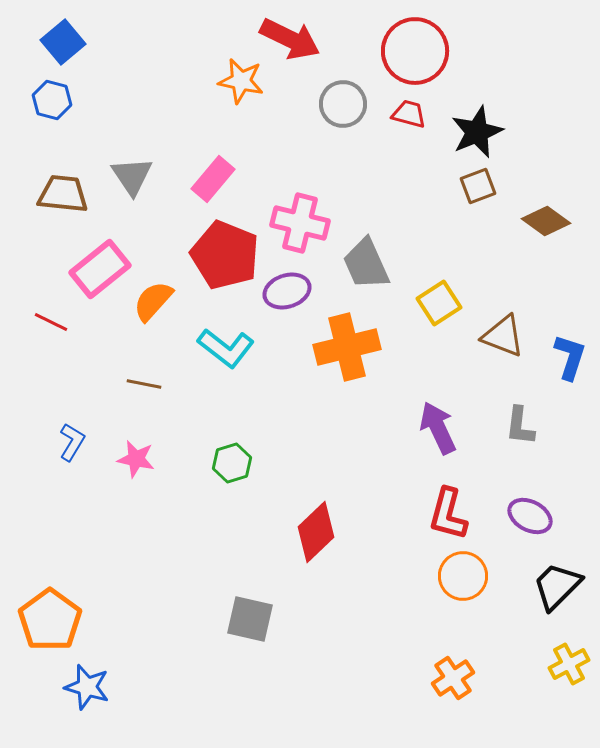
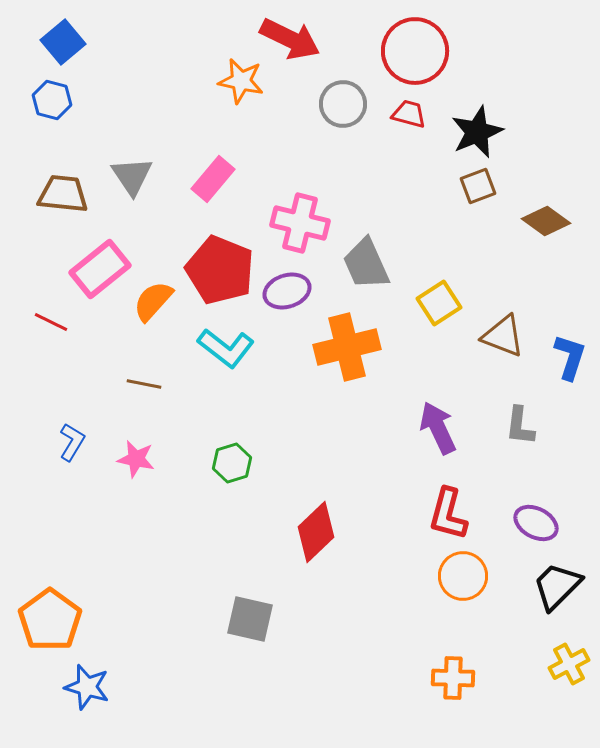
red pentagon at (225, 255): moved 5 px left, 15 px down
purple ellipse at (530, 516): moved 6 px right, 7 px down
orange cross at (453, 678): rotated 36 degrees clockwise
